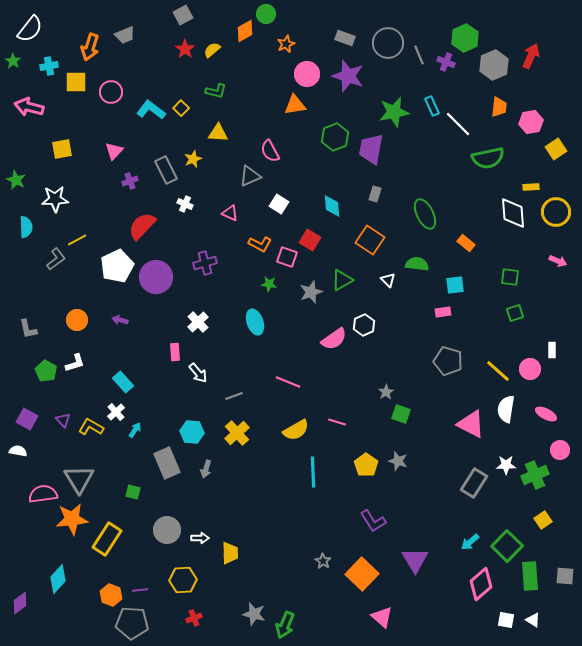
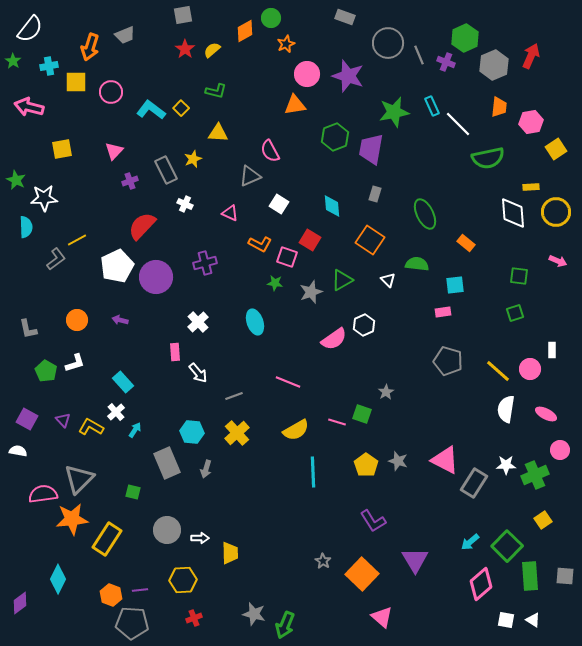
green circle at (266, 14): moved 5 px right, 4 px down
gray square at (183, 15): rotated 18 degrees clockwise
gray rectangle at (345, 38): moved 21 px up
white star at (55, 199): moved 11 px left, 1 px up
green square at (510, 277): moved 9 px right, 1 px up
green star at (269, 284): moved 6 px right, 1 px up
green square at (401, 414): moved 39 px left
pink triangle at (471, 424): moved 26 px left, 36 px down
gray triangle at (79, 479): rotated 16 degrees clockwise
cyan diamond at (58, 579): rotated 16 degrees counterclockwise
